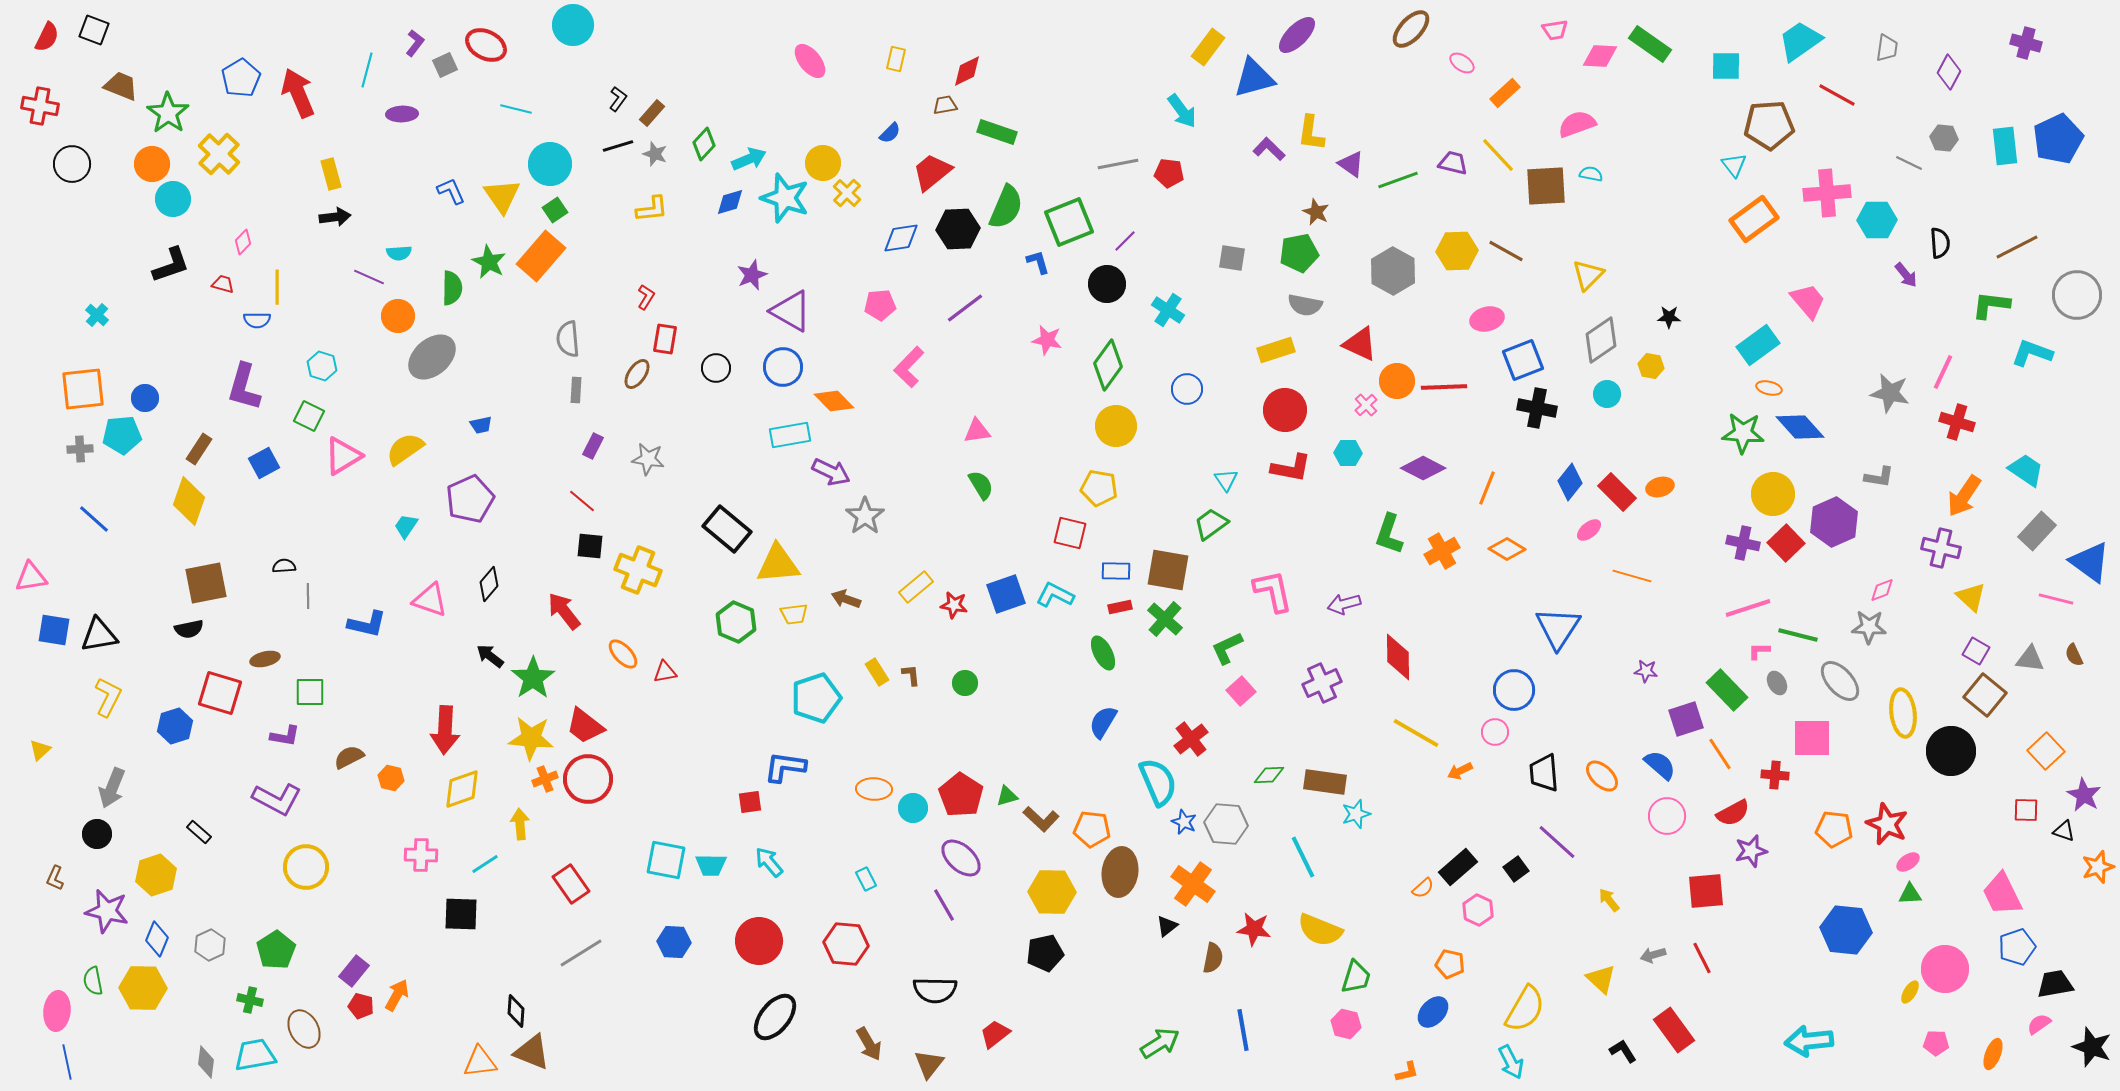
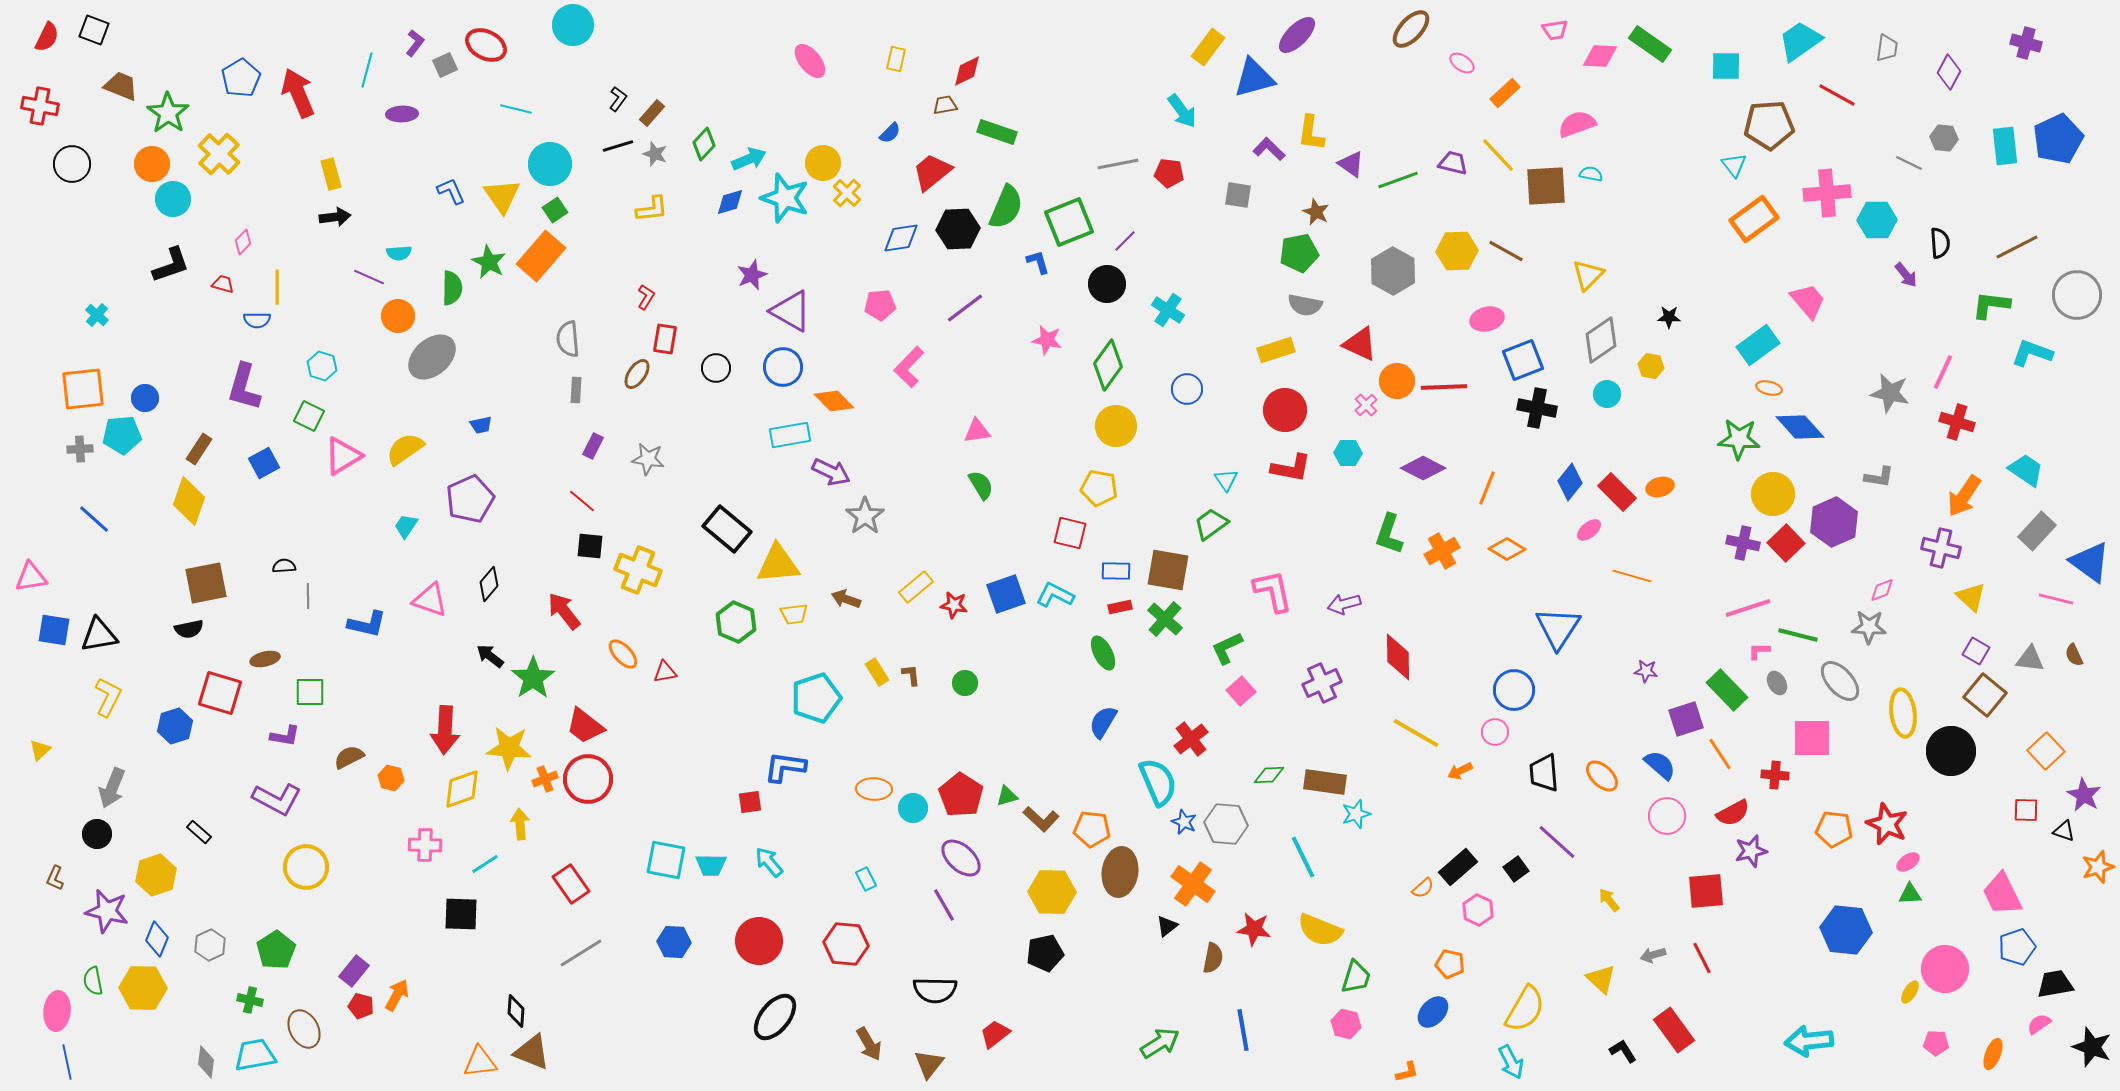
gray square at (1232, 258): moved 6 px right, 63 px up
green star at (1743, 433): moved 4 px left, 6 px down
yellow star at (531, 738): moved 22 px left, 10 px down
pink cross at (421, 855): moved 4 px right, 10 px up
